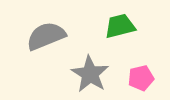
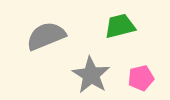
gray star: moved 1 px right, 1 px down
